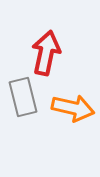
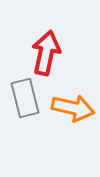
gray rectangle: moved 2 px right, 1 px down
